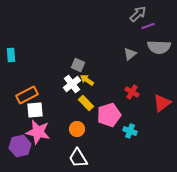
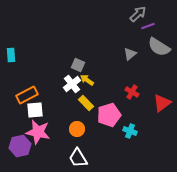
gray semicircle: rotated 30 degrees clockwise
